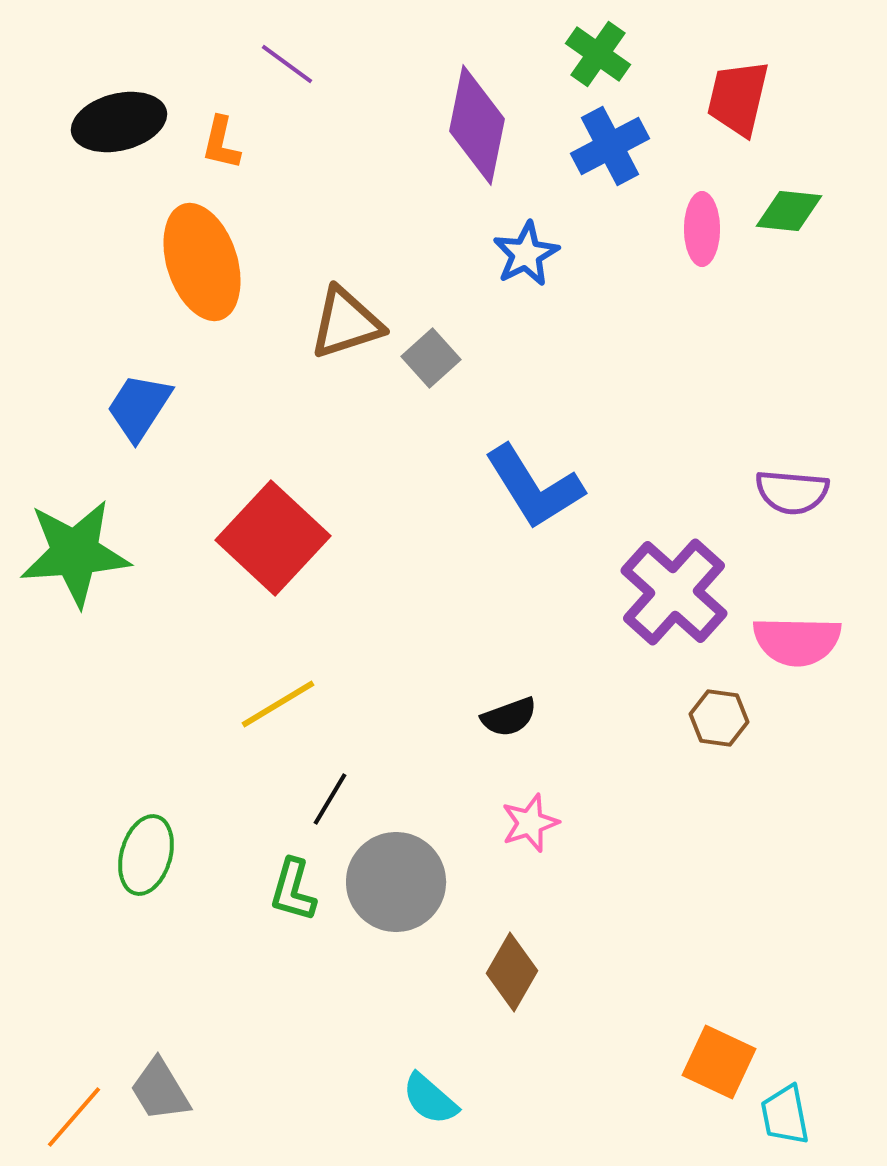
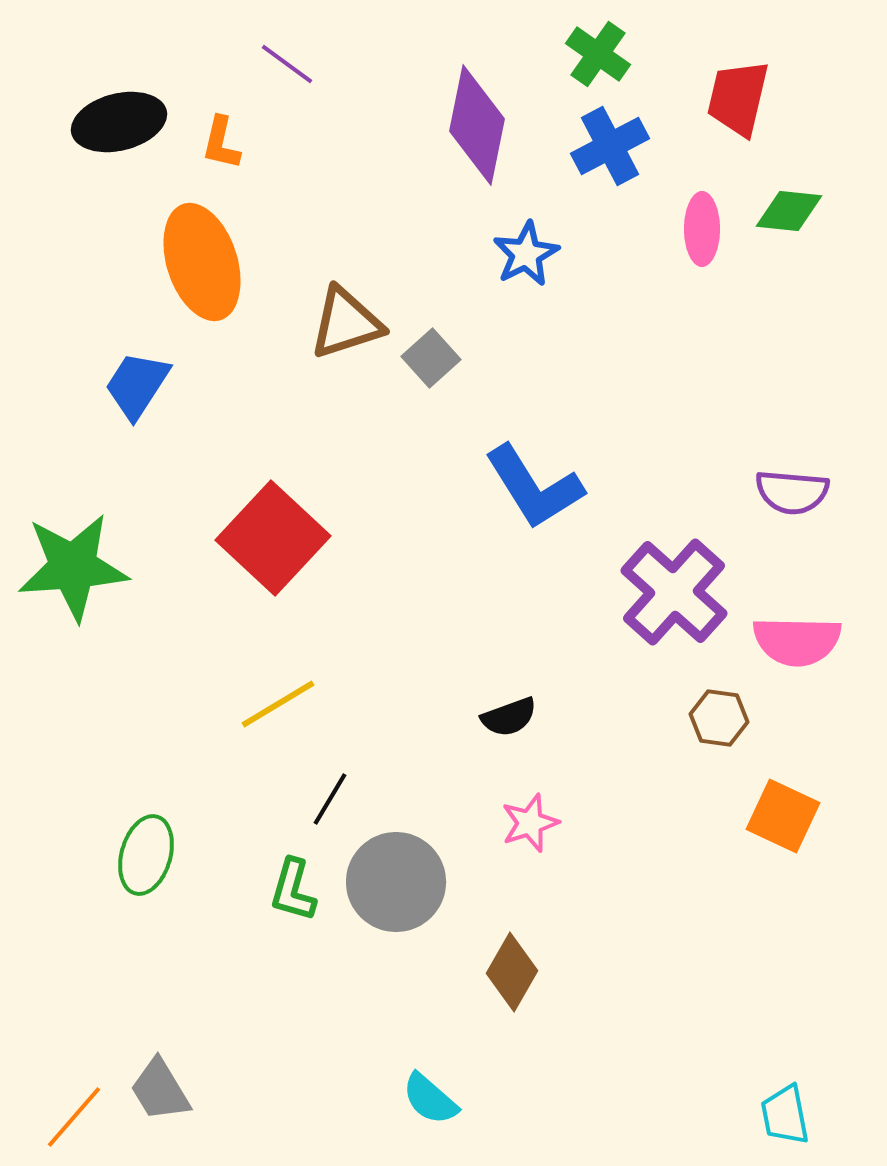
blue trapezoid: moved 2 px left, 22 px up
green star: moved 2 px left, 14 px down
orange square: moved 64 px right, 246 px up
